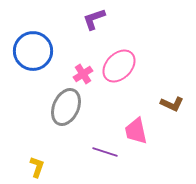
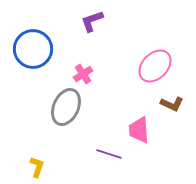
purple L-shape: moved 2 px left, 2 px down
blue circle: moved 2 px up
pink ellipse: moved 36 px right
pink trapezoid: moved 3 px right, 1 px up; rotated 8 degrees clockwise
purple line: moved 4 px right, 2 px down
